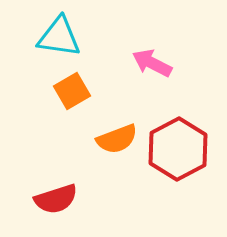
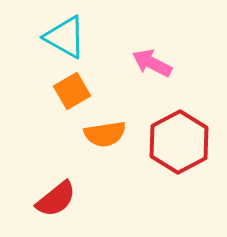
cyan triangle: moved 6 px right; rotated 21 degrees clockwise
orange semicircle: moved 12 px left, 5 px up; rotated 12 degrees clockwise
red hexagon: moved 1 px right, 7 px up
red semicircle: rotated 21 degrees counterclockwise
